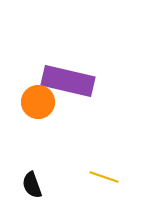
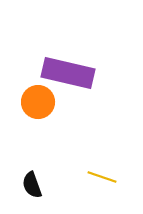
purple rectangle: moved 8 px up
yellow line: moved 2 px left
